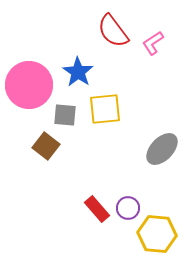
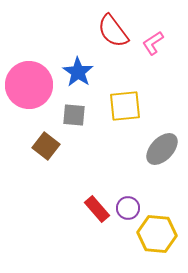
yellow square: moved 20 px right, 3 px up
gray square: moved 9 px right
